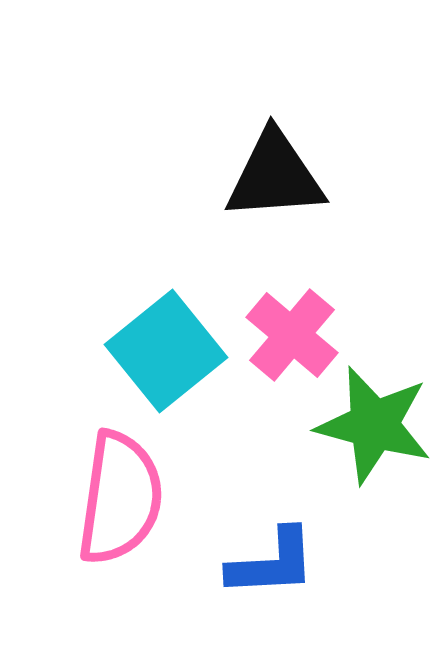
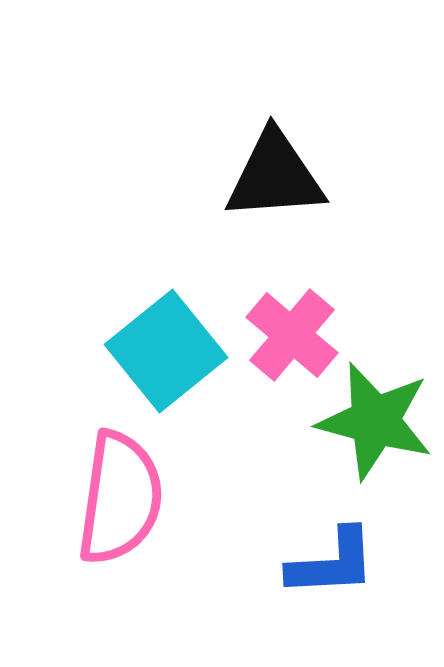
green star: moved 1 px right, 4 px up
blue L-shape: moved 60 px right
